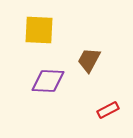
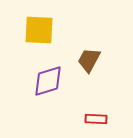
purple diamond: rotated 20 degrees counterclockwise
red rectangle: moved 12 px left, 9 px down; rotated 30 degrees clockwise
